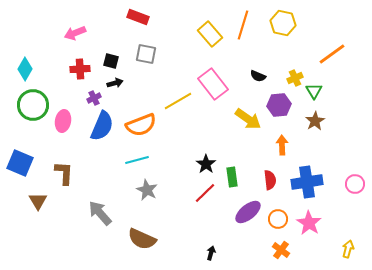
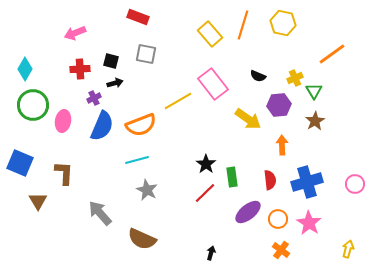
blue cross at (307, 182): rotated 8 degrees counterclockwise
